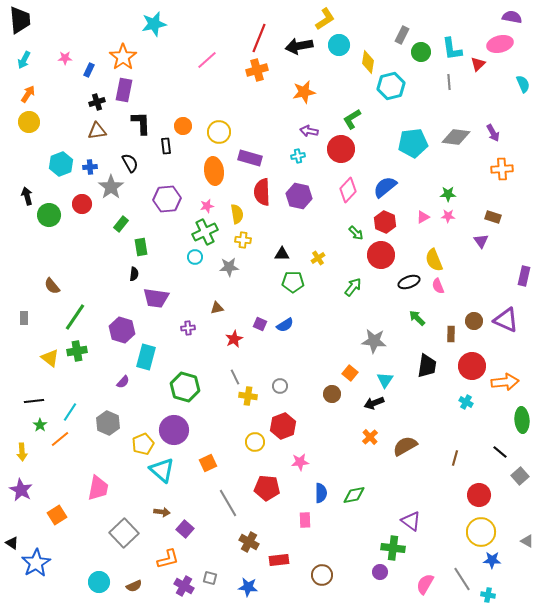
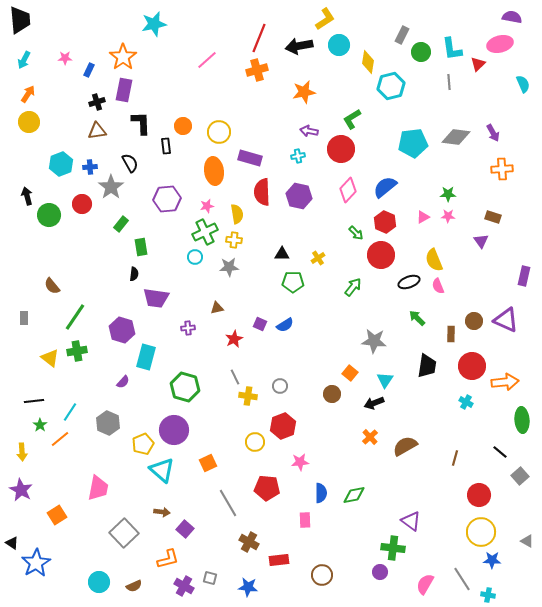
yellow cross at (243, 240): moved 9 px left
